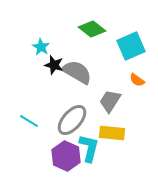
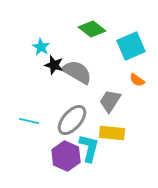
cyan line: rotated 18 degrees counterclockwise
